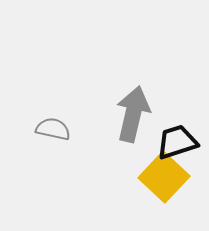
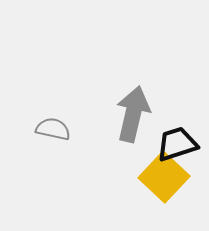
black trapezoid: moved 2 px down
